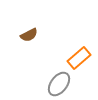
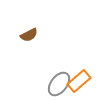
orange rectangle: moved 23 px down
